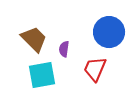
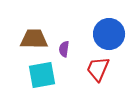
blue circle: moved 2 px down
brown trapezoid: rotated 44 degrees counterclockwise
red trapezoid: moved 3 px right
